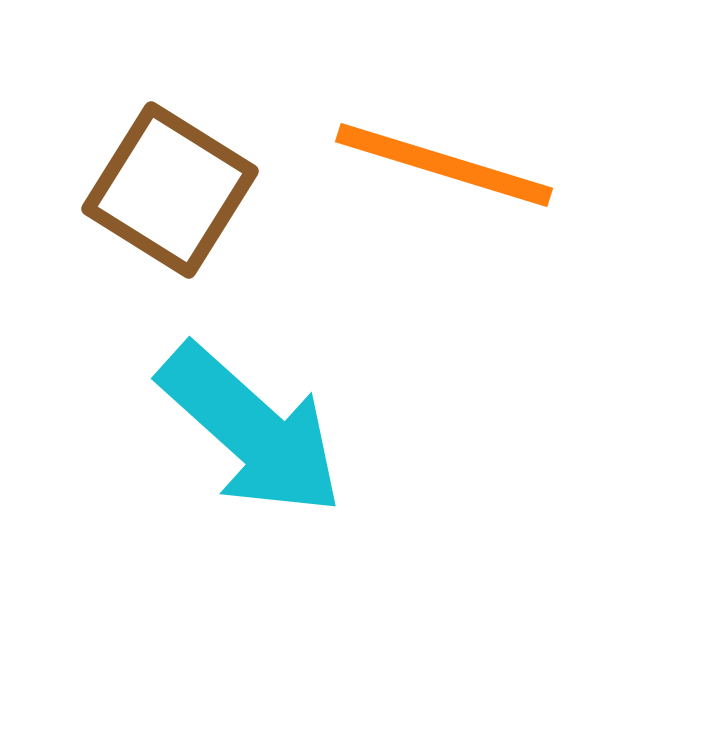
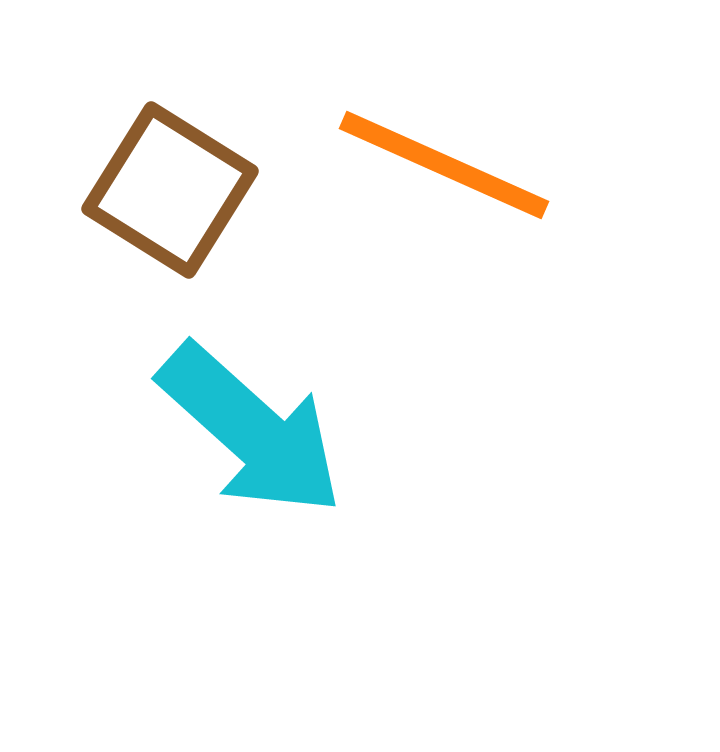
orange line: rotated 7 degrees clockwise
